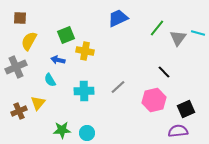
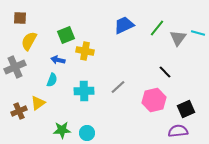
blue trapezoid: moved 6 px right, 7 px down
gray cross: moved 1 px left
black line: moved 1 px right
cyan semicircle: moved 2 px right; rotated 128 degrees counterclockwise
yellow triangle: rotated 14 degrees clockwise
